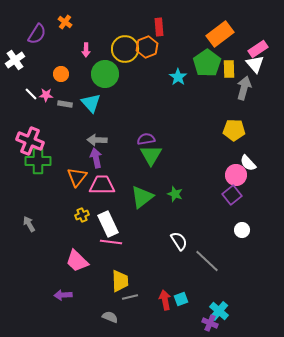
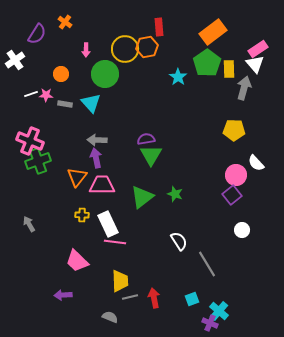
orange rectangle at (220, 34): moved 7 px left, 2 px up
orange hexagon at (147, 47): rotated 10 degrees clockwise
white line at (31, 94): rotated 64 degrees counterclockwise
green cross at (38, 161): rotated 20 degrees counterclockwise
white semicircle at (248, 163): moved 8 px right
yellow cross at (82, 215): rotated 24 degrees clockwise
pink line at (111, 242): moved 4 px right
gray line at (207, 261): moved 3 px down; rotated 16 degrees clockwise
cyan square at (181, 299): moved 11 px right
red arrow at (165, 300): moved 11 px left, 2 px up
